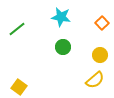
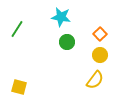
orange square: moved 2 px left, 11 px down
green line: rotated 18 degrees counterclockwise
green circle: moved 4 px right, 5 px up
yellow semicircle: rotated 12 degrees counterclockwise
yellow square: rotated 21 degrees counterclockwise
